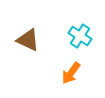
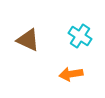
orange arrow: moved 1 px down; rotated 45 degrees clockwise
